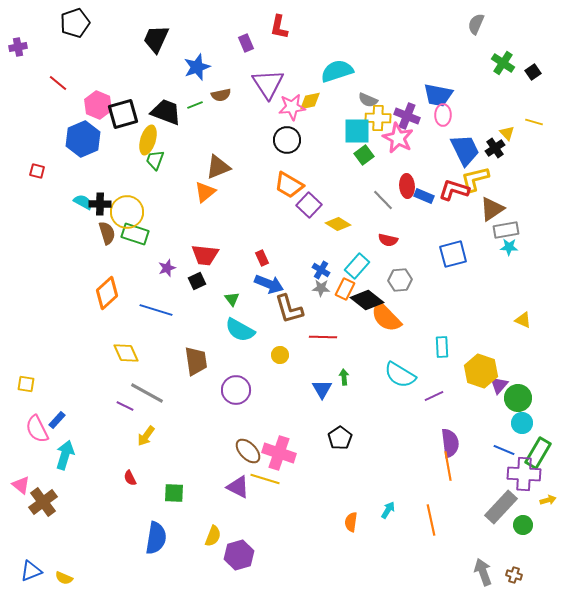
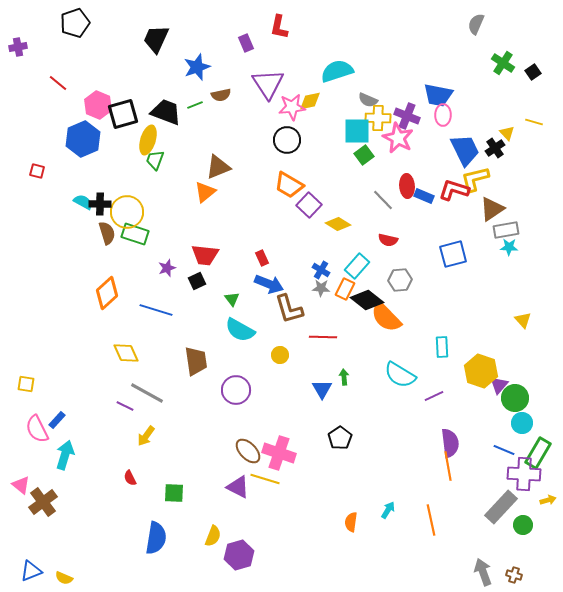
yellow triangle at (523, 320): rotated 24 degrees clockwise
green circle at (518, 398): moved 3 px left
